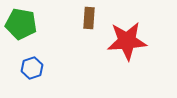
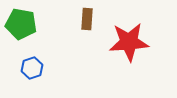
brown rectangle: moved 2 px left, 1 px down
red star: moved 2 px right, 1 px down
